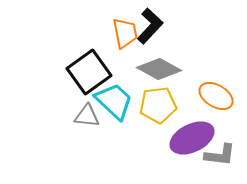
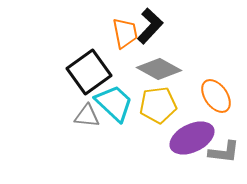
orange ellipse: rotated 24 degrees clockwise
cyan trapezoid: moved 2 px down
gray L-shape: moved 4 px right, 3 px up
